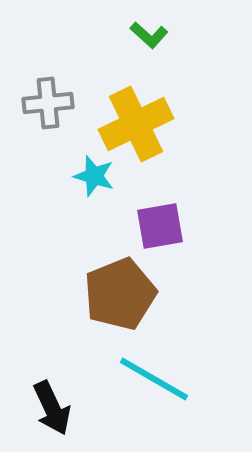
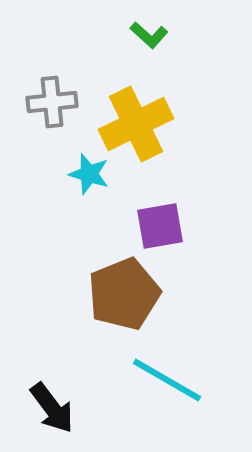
gray cross: moved 4 px right, 1 px up
cyan star: moved 5 px left, 2 px up
brown pentagon: moved 4 px right
cyan line: moved 13 px right, 1 px down
black arrow: rotated 12 degrees counterclockwise
